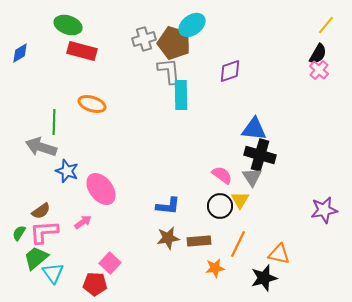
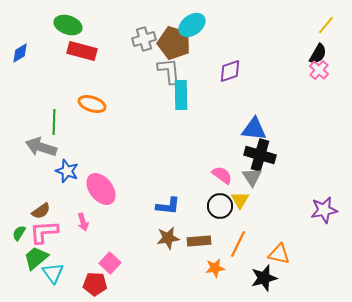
pink arrow: rotated 108 degrees clockwise
